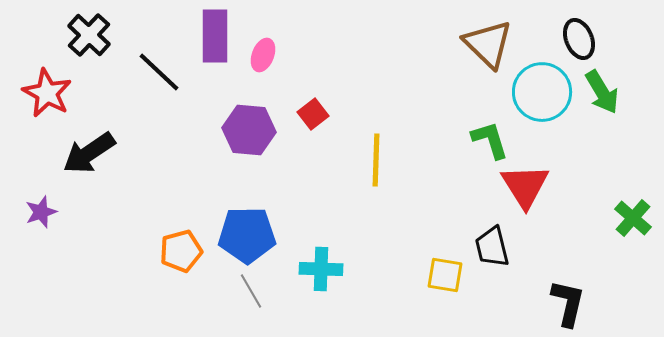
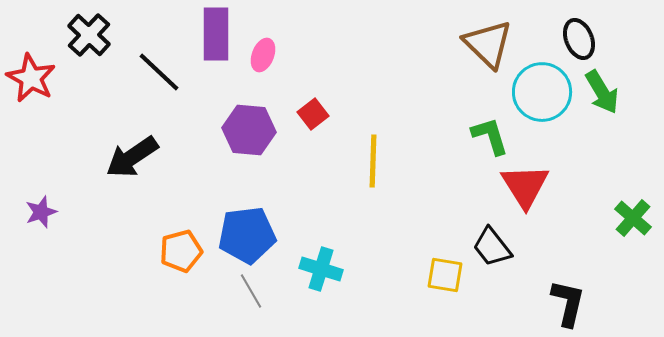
purple rectangle: moved 1 px right, 2 px up
red star: moved 16 px left, 15 px up
green L-shape: moved 4 px up
black arrow: moved 43 px right, 4 px down
yellow line: moved 3 px left, 1 px down
blue pentagon: rotated 6 degrees counterclockwise
black trapezoid: rotated 24 degrees counterclockwise
cyan cross: rotated 15 degrees clockwise
